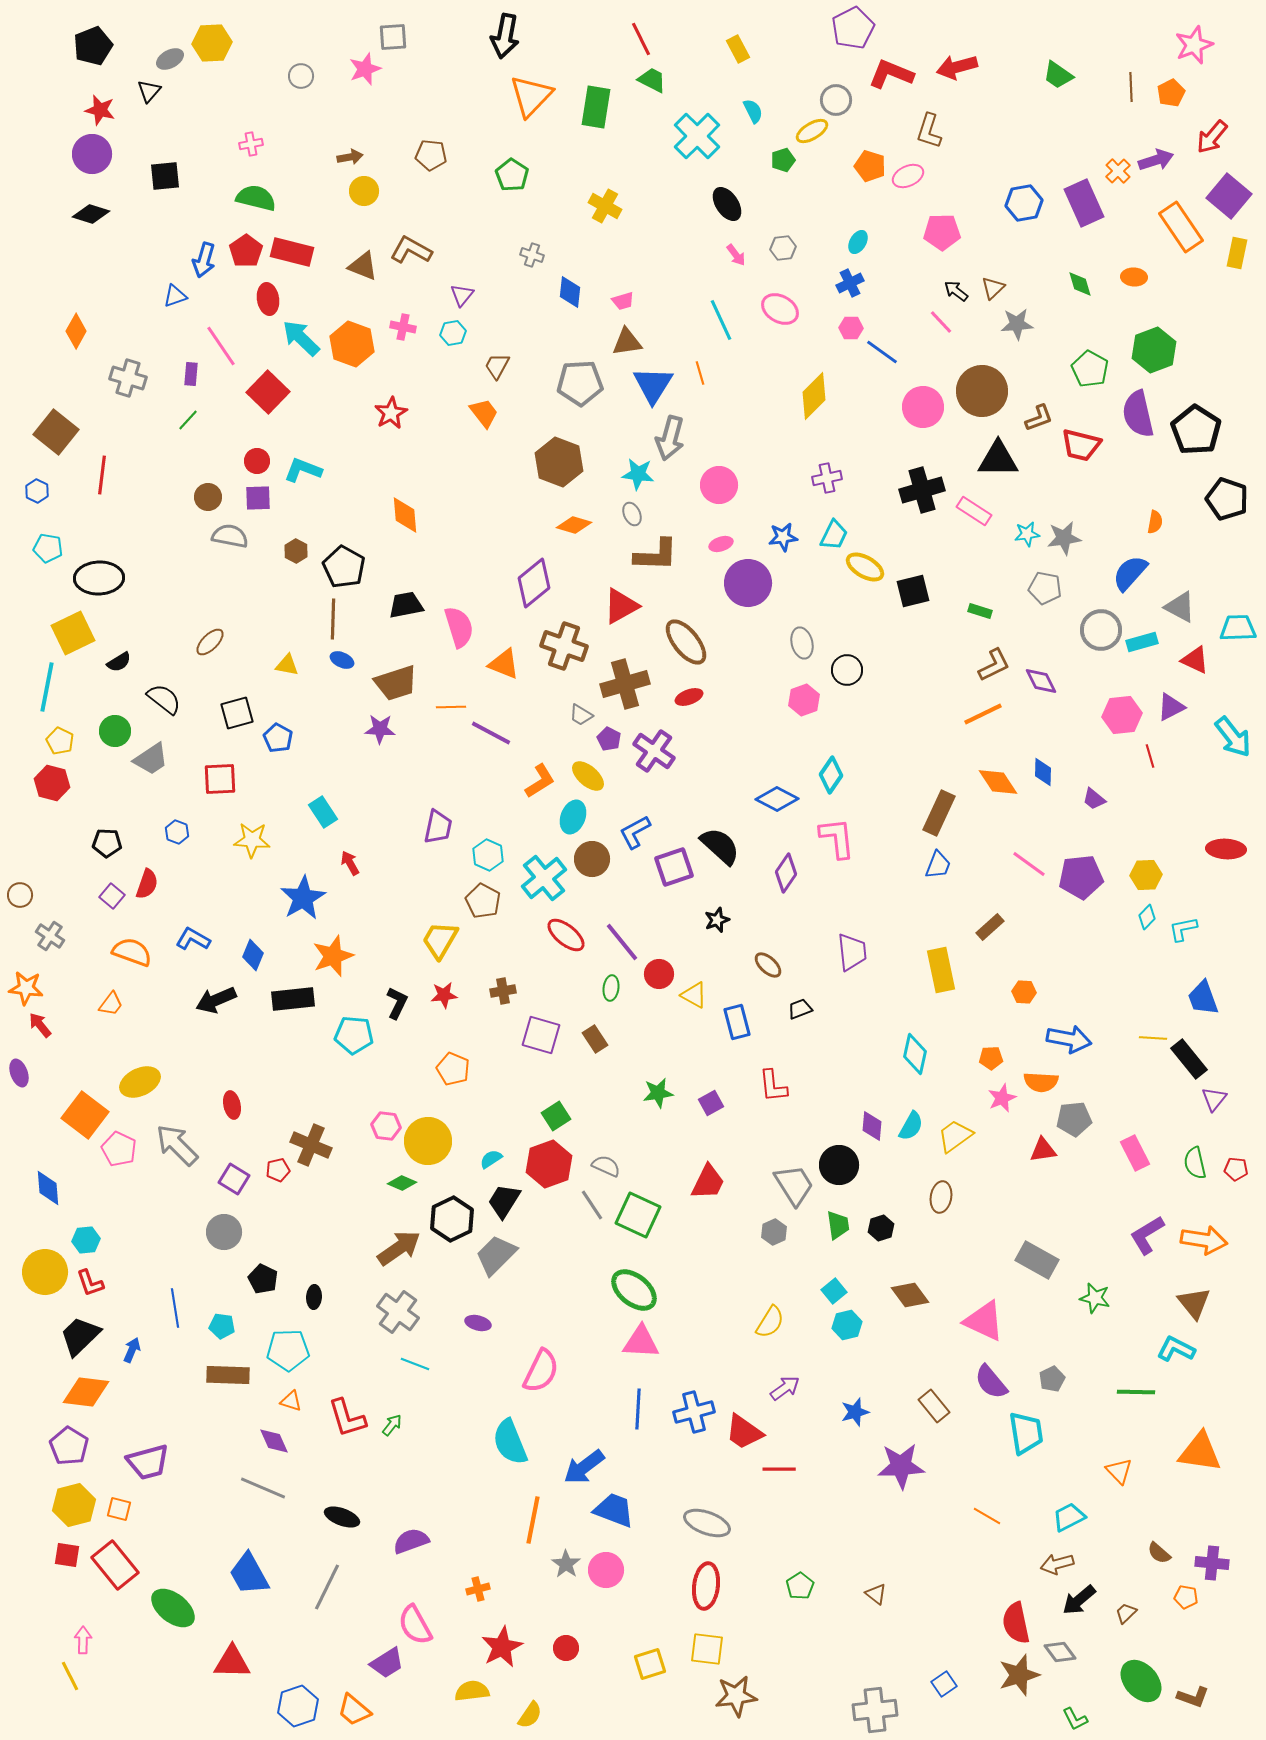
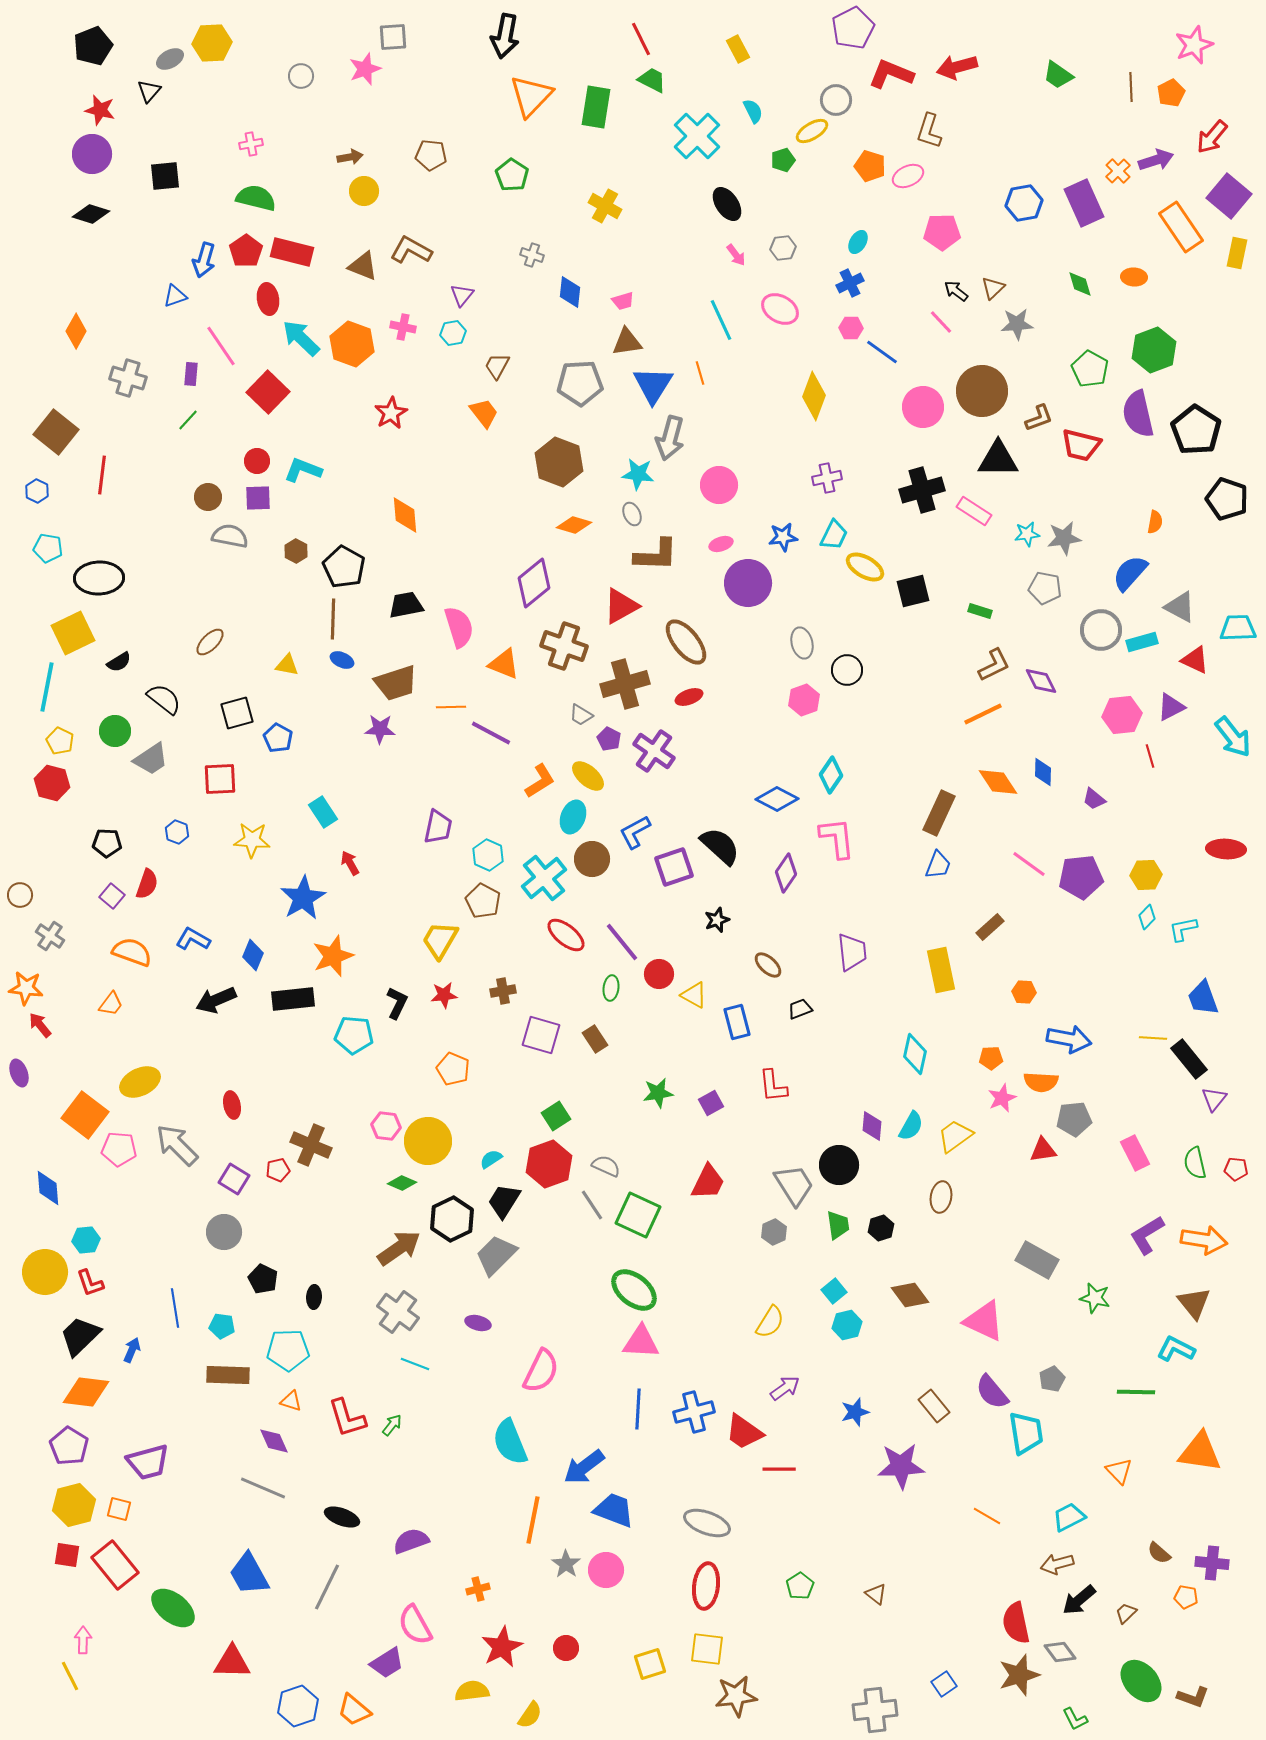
yellow diamond at (814, 396): rotated 24 degrees counterclockwise
pink pentagon at (119, 1149): rotated 20 degrees counterclockwise
purple semicircle at (991, 1382): moved 1 px right, 10 px down
